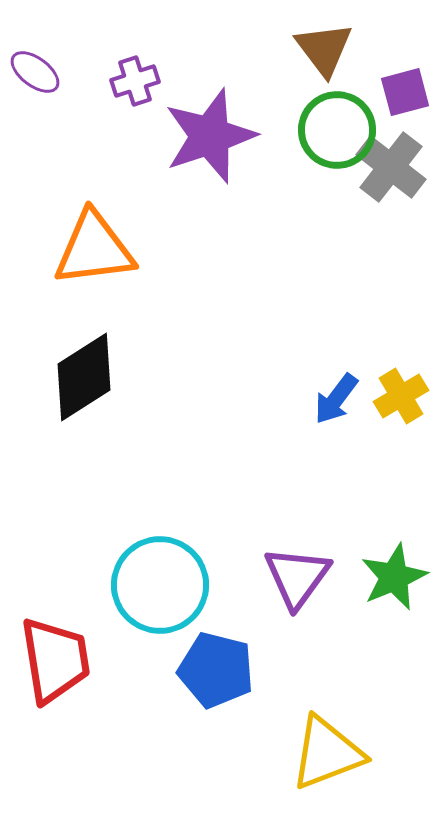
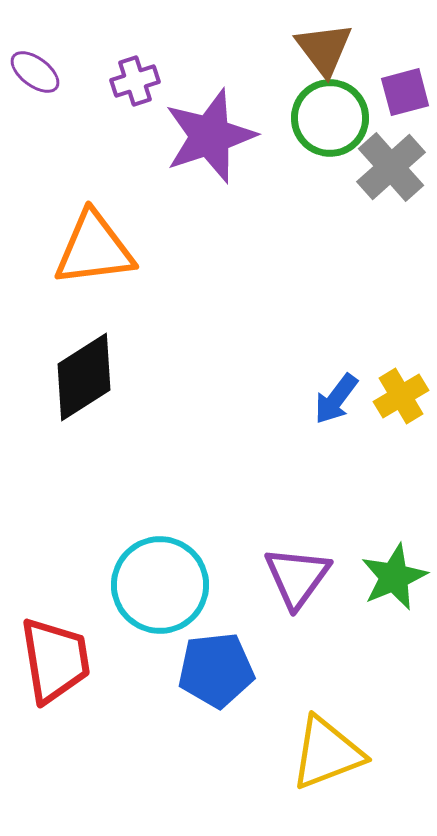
green circle: moved 7 px left, 12 px up
gray cross: rotated 10 degrees clockwise
blue pentagon: rotated 20 degrees counterclockwise
